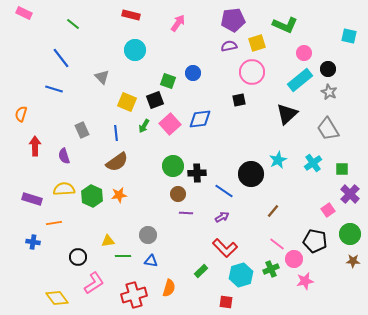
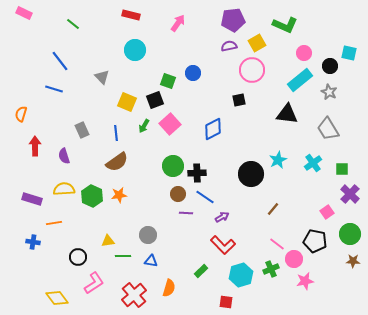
cyan square at (349, 36): moved 17 px down
yellow square at (257, 43): rotated 12 degrees counterclockwise
blue line at (61, 58): moved 1 px left, 3 px down
black circle at (328, 69): moved 2 px right, 3 px up
pink circle at (252, 72): moved 2 px up
black triangle at (287, 114): rotated 50 degrees clockwise
blue diamond at (200, 119): moved 13 px right, 10 px down; rotated 20 degrees counterclockwise
blue line at (224, 191): moved 19 px left, 6 px down
pink square at (328, 210): moved 1 px left, 2 px down
brown line at (273, 211): moved 2 px up
red L-shape at (225, 248): moved 2 px left, 3 px up
red cross at (134, 295): rotated 25 degrees counterclockwise
